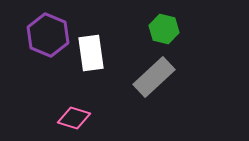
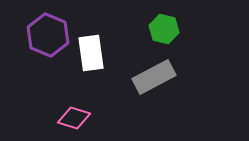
gray rectangle: rotated 15 degrees clockwise
